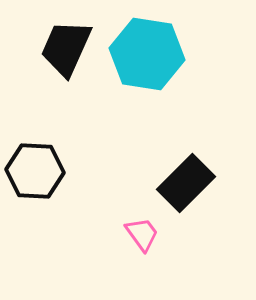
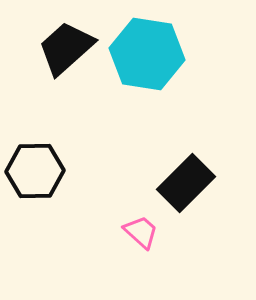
black trapezoid: rotated 24 degrees clockwise
black hexagon: rotated 4 degrees counterclockwise
pink trapezoid: moved 1 px left, 2 px up; rotated 12 degrees counterclockwise
